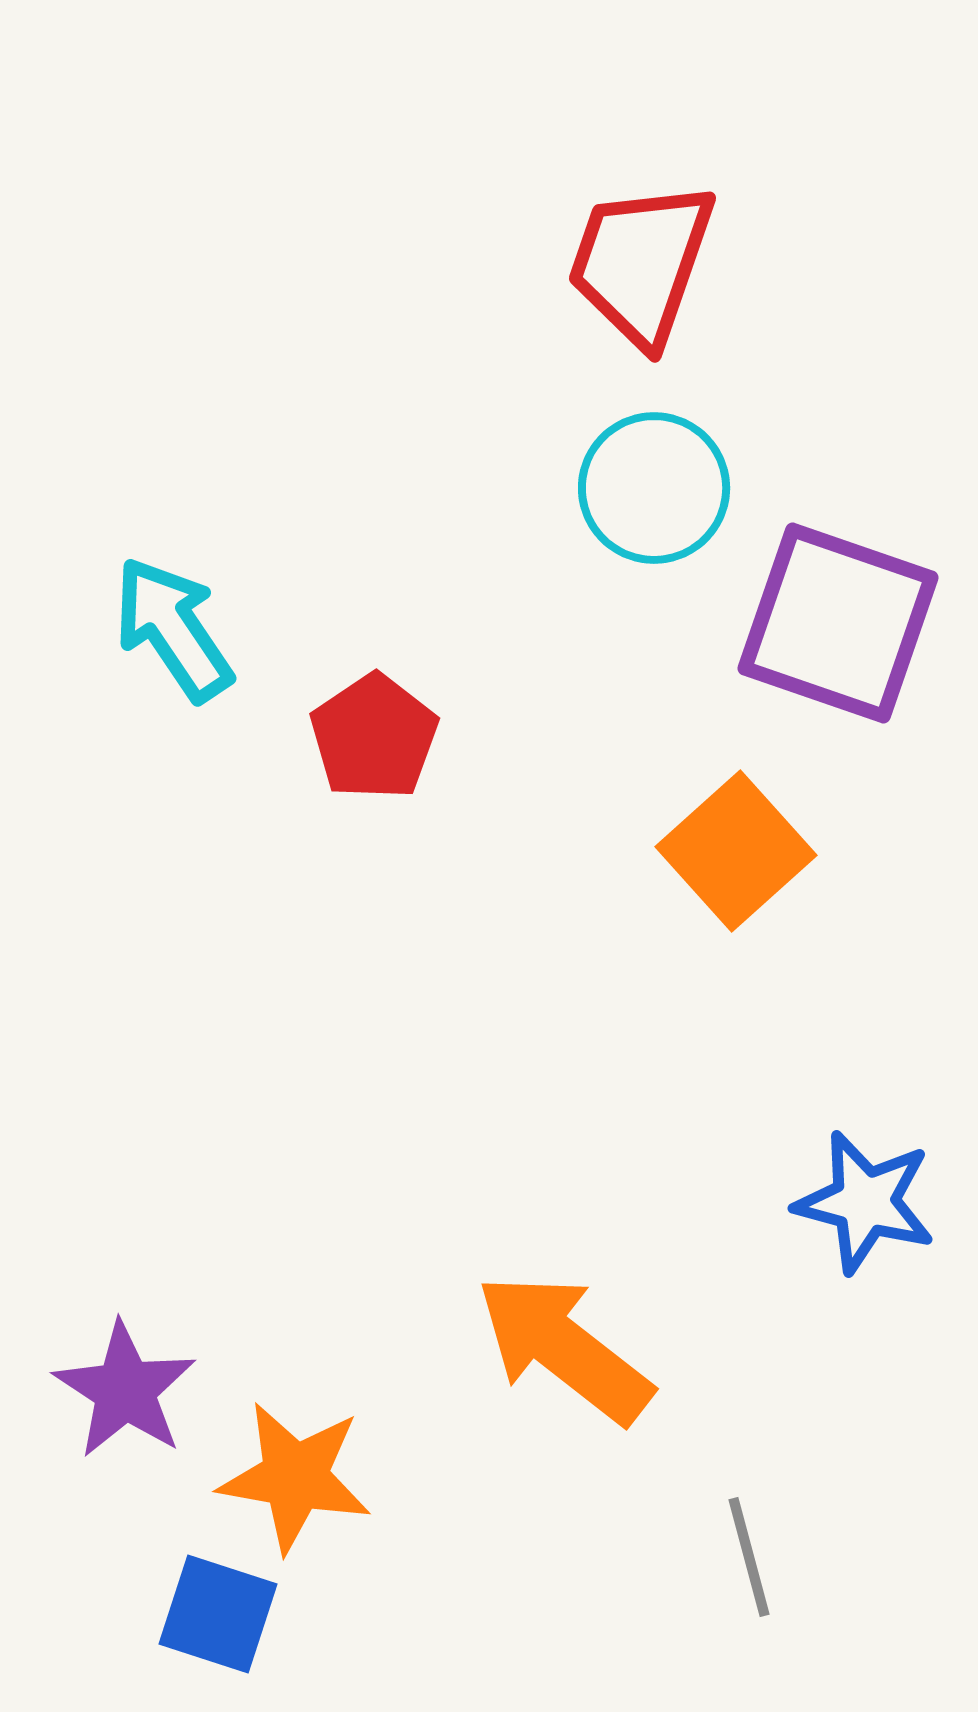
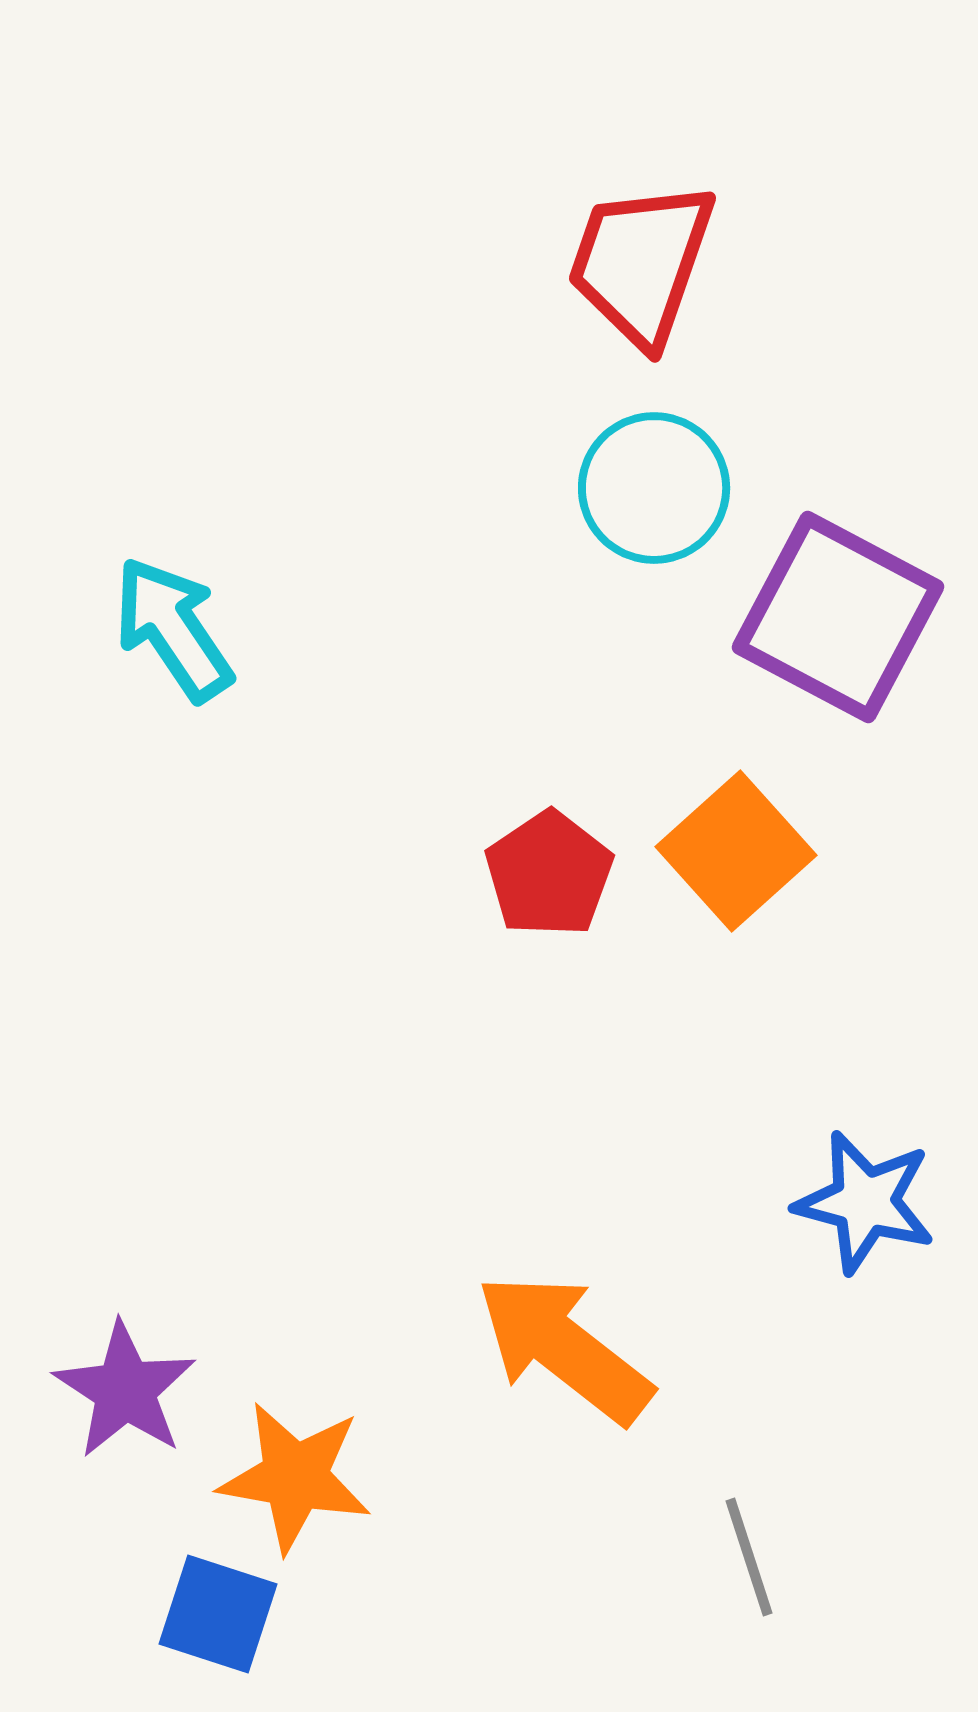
purple square: moved 6 px up; rotated 9 degrees clockwise
red pentagon: moved 175 px right, 137 px down
gray line: rotated 3 degrees counterclockwise
